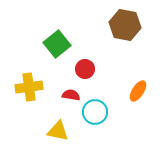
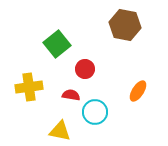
yellow triangle: moved 2 px right
